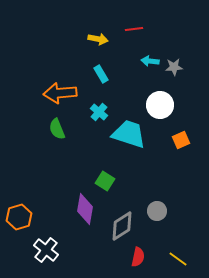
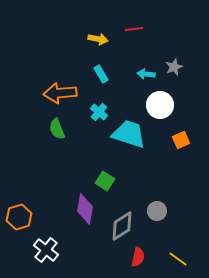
cyan arrow: moved 4 px left, 13 px down
gray star: rotated 18 degrees counterclockwise
